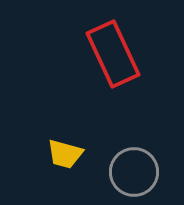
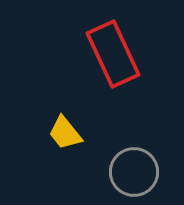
yellow trapezoid: moved 21 px up; rotated 36 degrees clockwise
